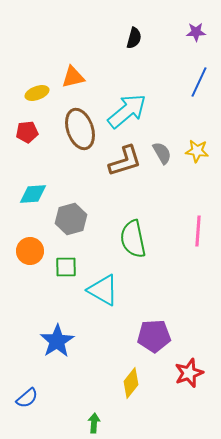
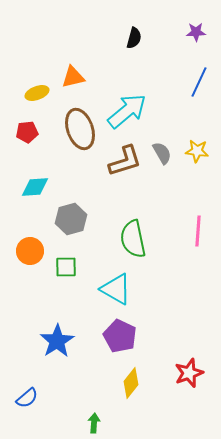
cyan diamond: moved 2 px right, 7 px up
cyan triangle: moved 13 px right, 1 px up
purple pentagon: moved 34 px left; rotated 28 degrees clockwise
